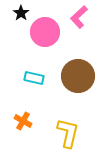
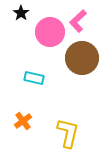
pink L-shape: moved 1 px left, 4 px down
pink circle: moved 5 px right
brown circle: moved 4 px right, 18 px up
orange cross: rotated 24 degrees clockwise
